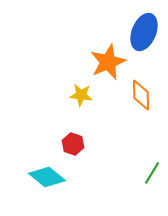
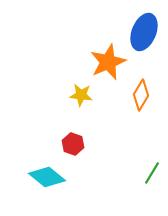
orange diamond: rotated 32 degrees clockwise
